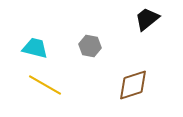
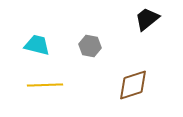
cyan trapezoid: moved 2 px right, 3 px up
yellow line: rotated 32 degrees counterclockwise
